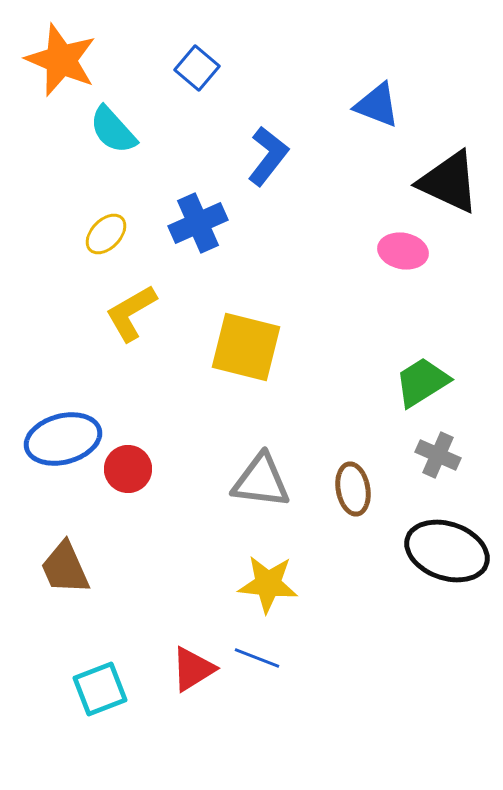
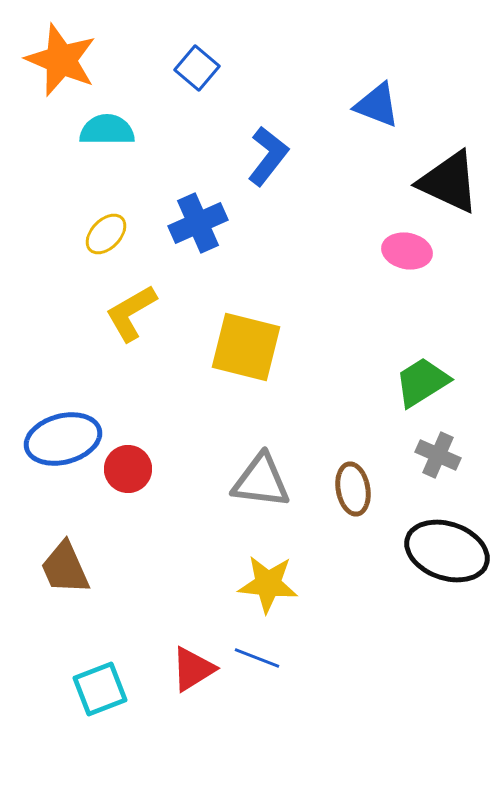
cyan semicircle: moved 6 px left; rotated 132 degrees clockwise
pink ellipse: moved 4 px right
